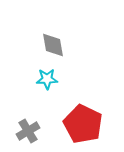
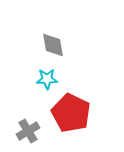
red pentagon: moved 12 px left, 11 px up
